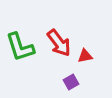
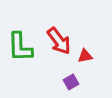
red arrow: moved 2 px up
green L-shape: rotated 16 degrees clockwise
